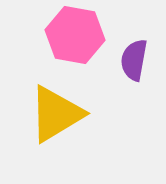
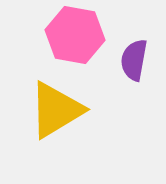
yellow triangle: moved 4 px up
